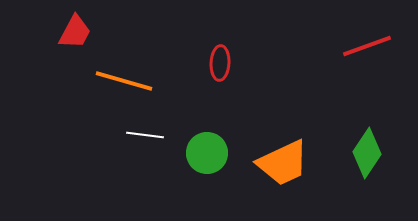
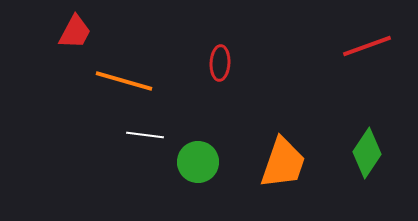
green circle: moved 9 px left, 9 px down
orange trapezoid: rotated 46 degrees counterclockwise
